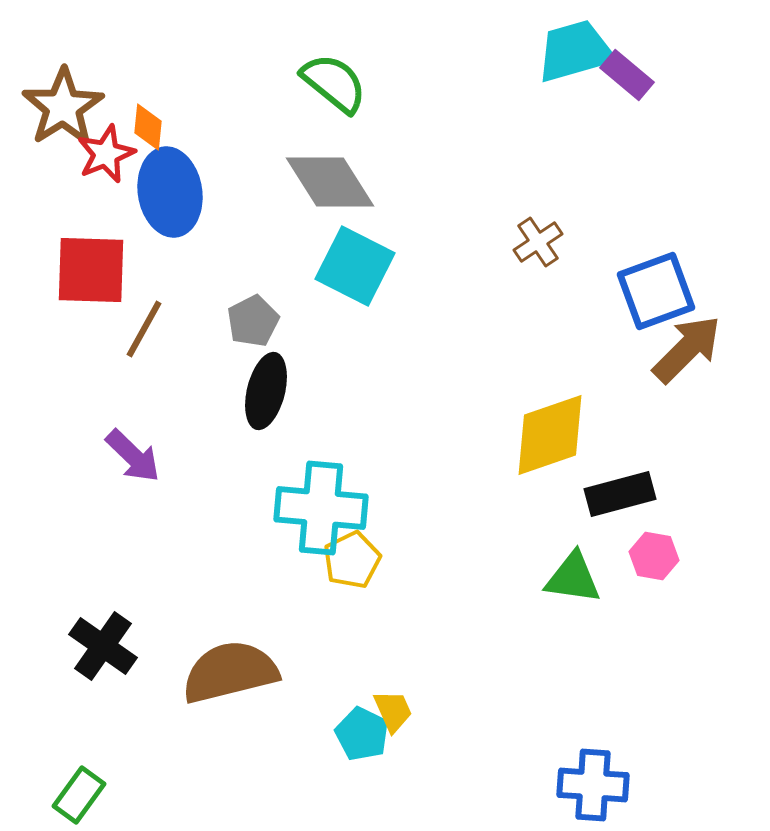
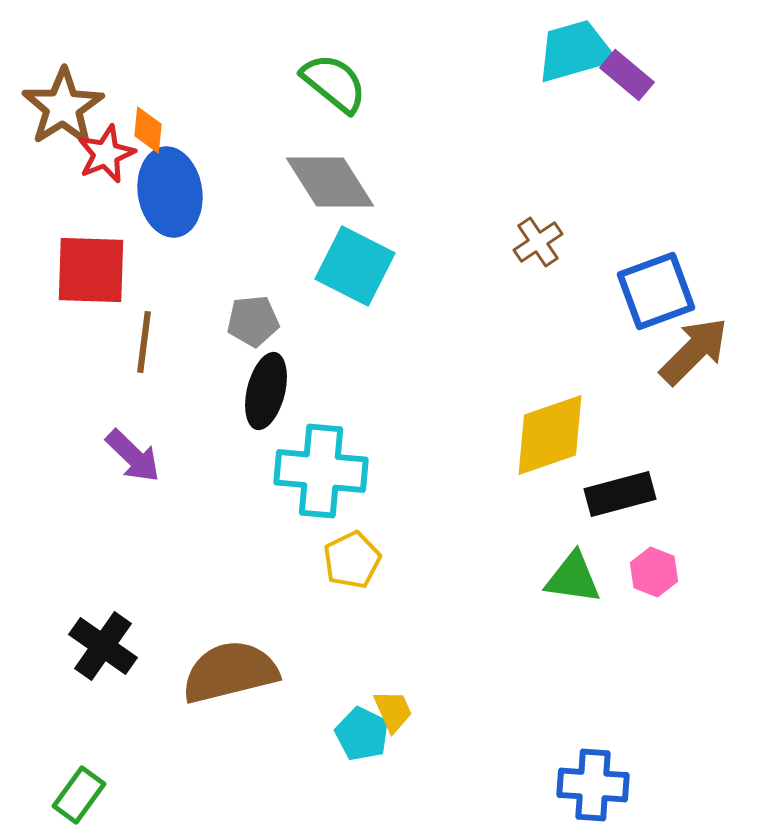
orange diamond: moved 3 px down
gray pentagon: rotated 21 degrees clockwise
brown line: moved 13 px down; rotated 22 degrees counterclockwise
brown arrow: moved 7 px right, 2 px down
cyan cross: moved 37 px up
pink hexagon: moved 16 px down; rotated 12 degrees clockwise
